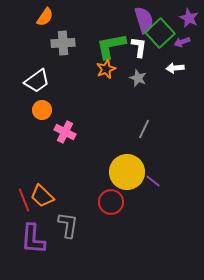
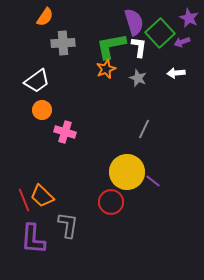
purple semicircle: moved 10 px left, 2 px down
white arrow: moved 1 px right, 5 px down
pink cross: rotated 10 degrees counterclockwise
